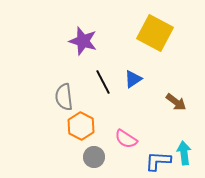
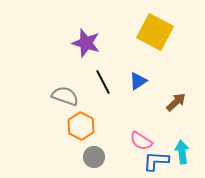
yellow square: moved 1 px up
purple star: moved 3 px right, 2 px down
blue triangle: moved 5 px right, 2 px down
gray semicircle: moved 1 px right, 1 px up; rotated 116 degrees clockwise
brown arrow: rotated 80 degrees counterclockwise
pink semicircle: moved 15 px right, 2 px down
cyan arrow: moved 2 px left, 1 px up
blue L-shape: moved 2 px left
